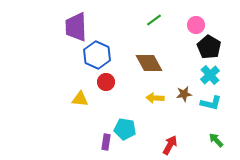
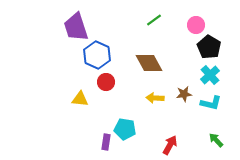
purple trapezoid: rotated 16 degrees counterclockwise
